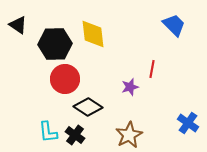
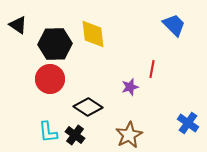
red circle: moved 15 px left
